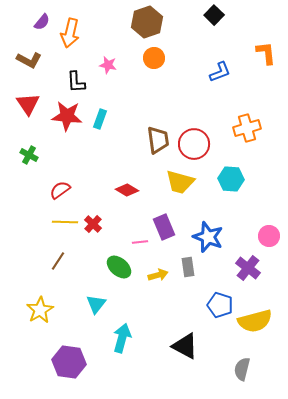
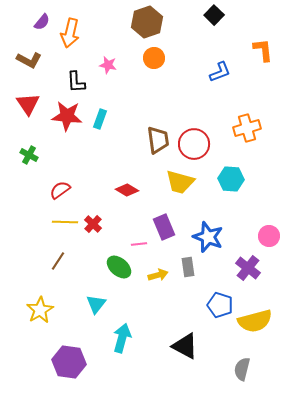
orange L-shape: moved 3 px left, 3 px up
pink line: moved 1 px left, 2 px down
